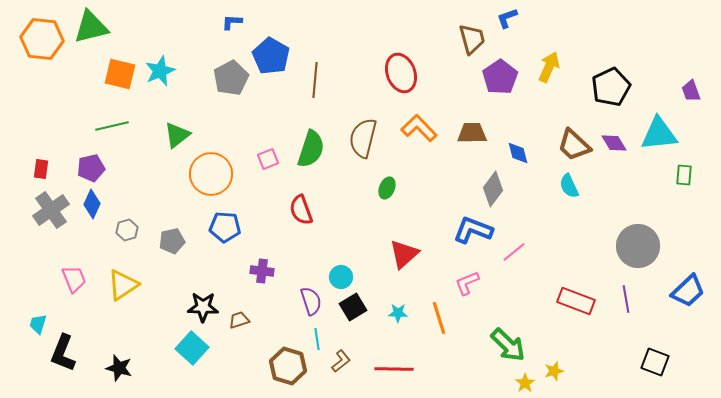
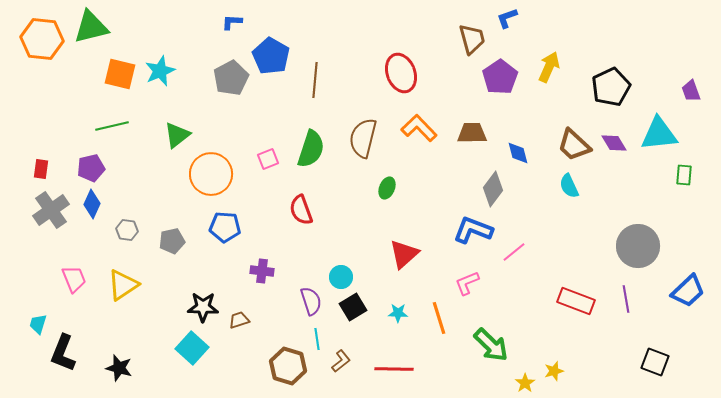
gray hexagon at (127, 230): rotated 25 degrees clockwise
green arrow at (508, 345): moved 17 px left
